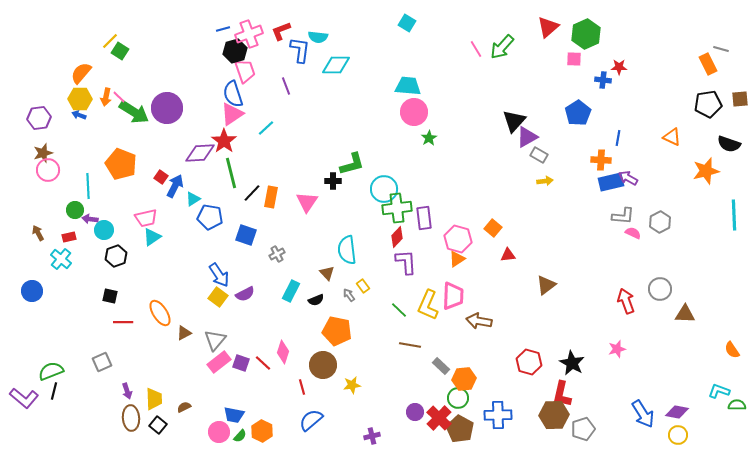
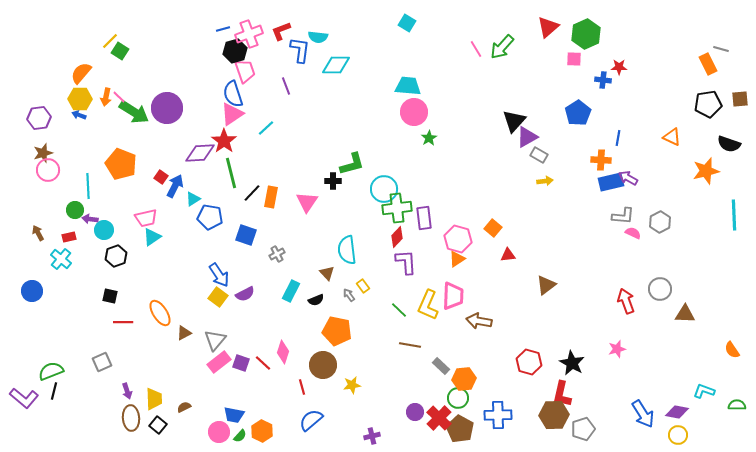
cyan L-shape at (719, 391): moved 15 px left
